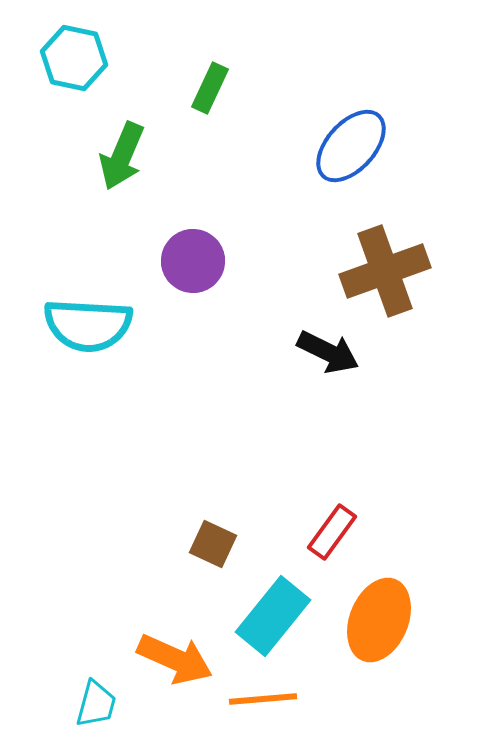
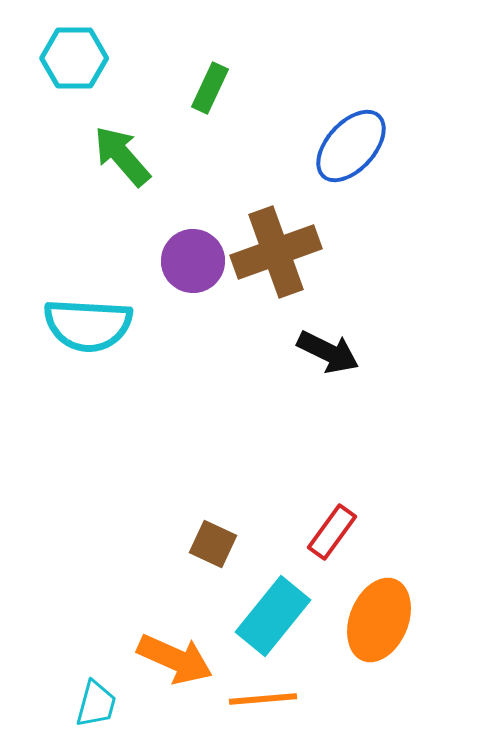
cyan hexagon: rotated 12 degrees counterclockwise
green arrow: rotated 116 degrees clockwise
brown cross: moved 109 px left, 19 px up
